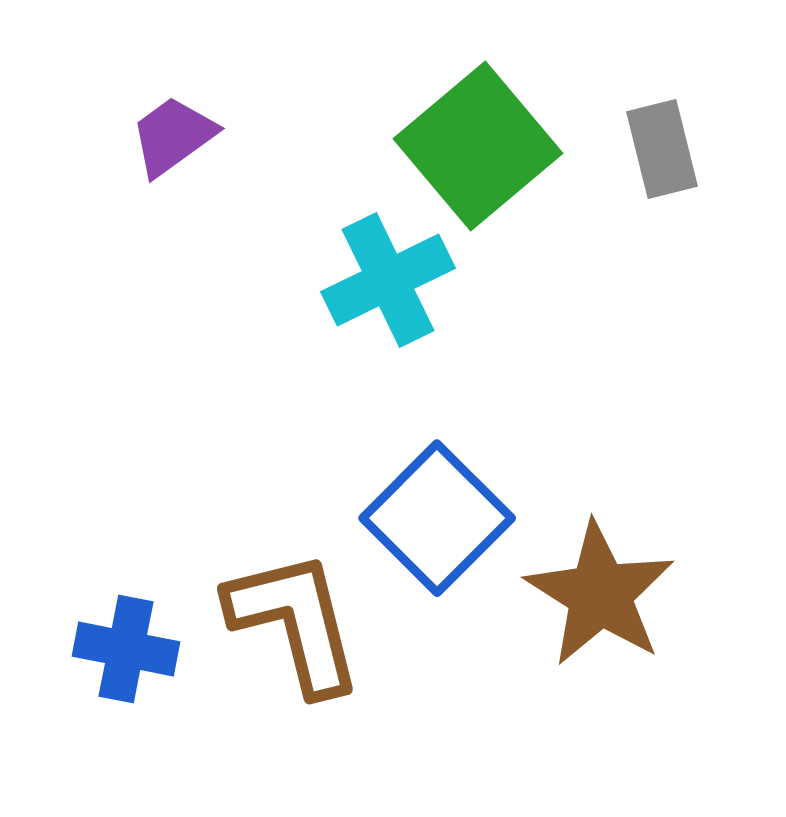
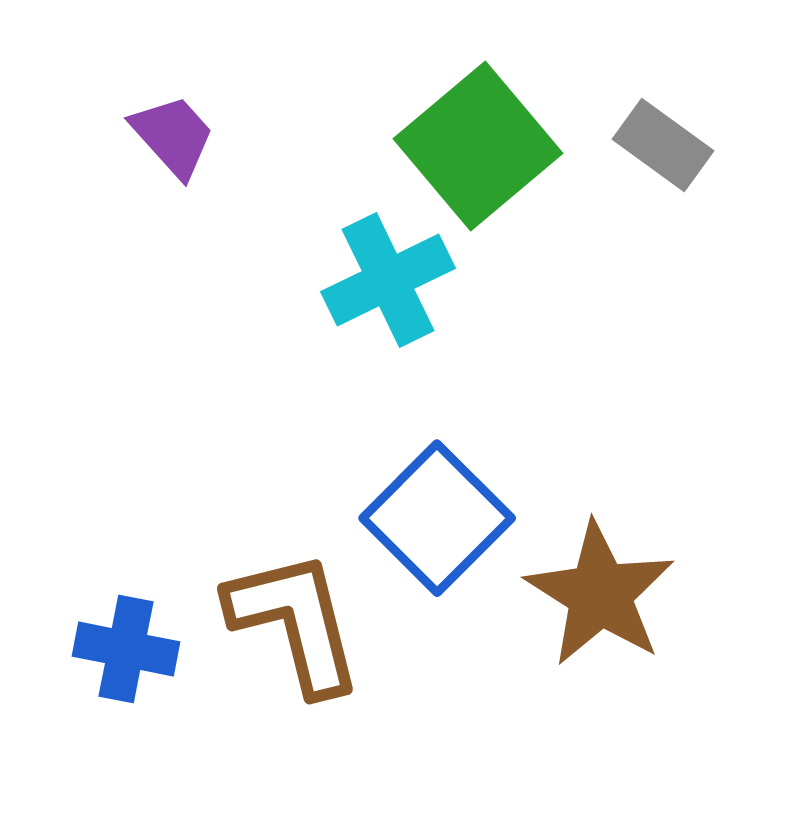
purple trapezoid: rotated 84 degrees clockwise
gray rectangle: moved 1 px right, 4 px up; rotated 40 degrees counterclockwise
